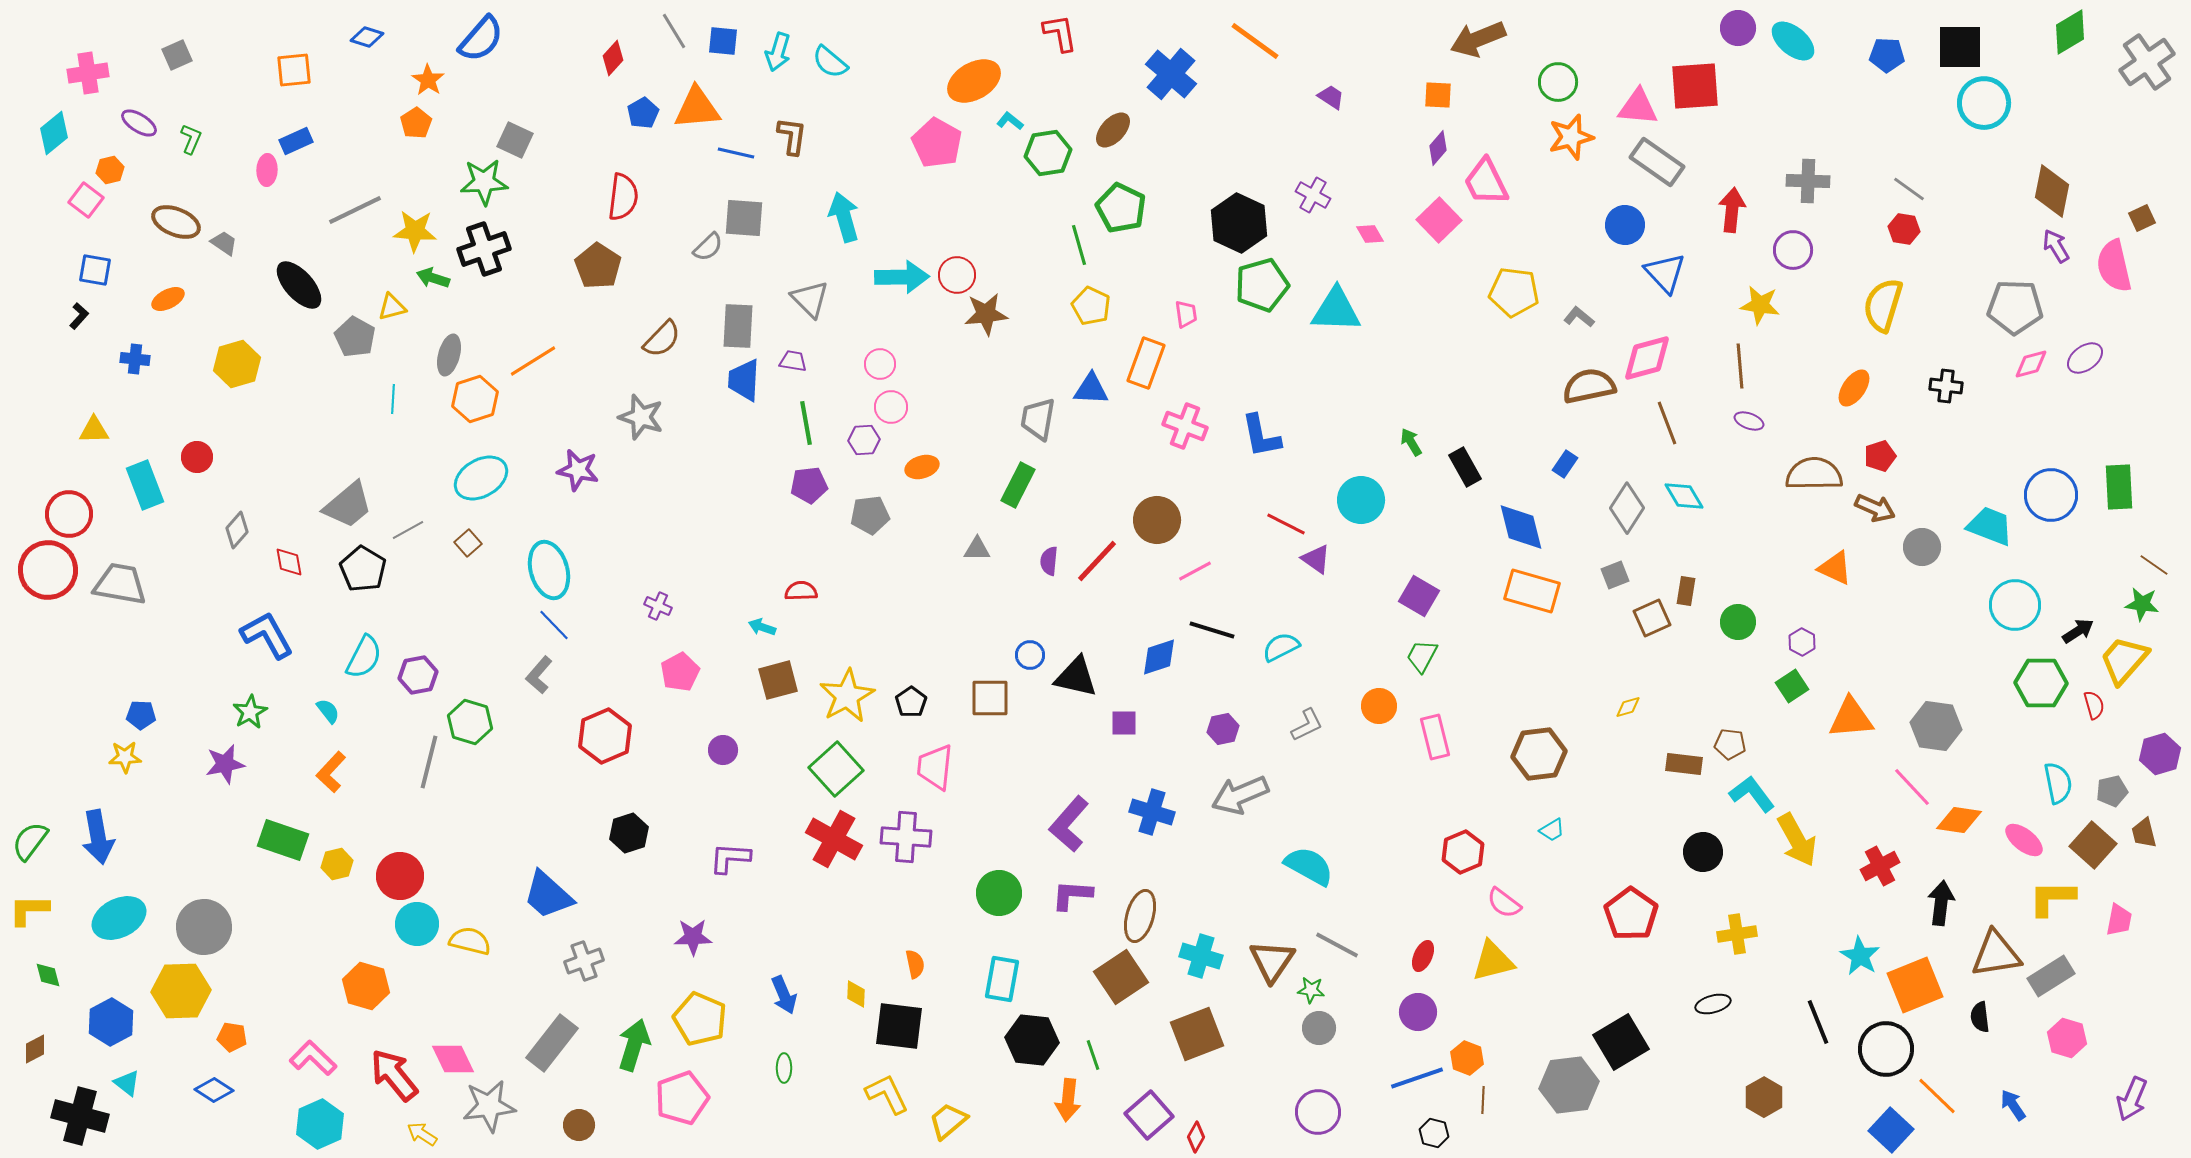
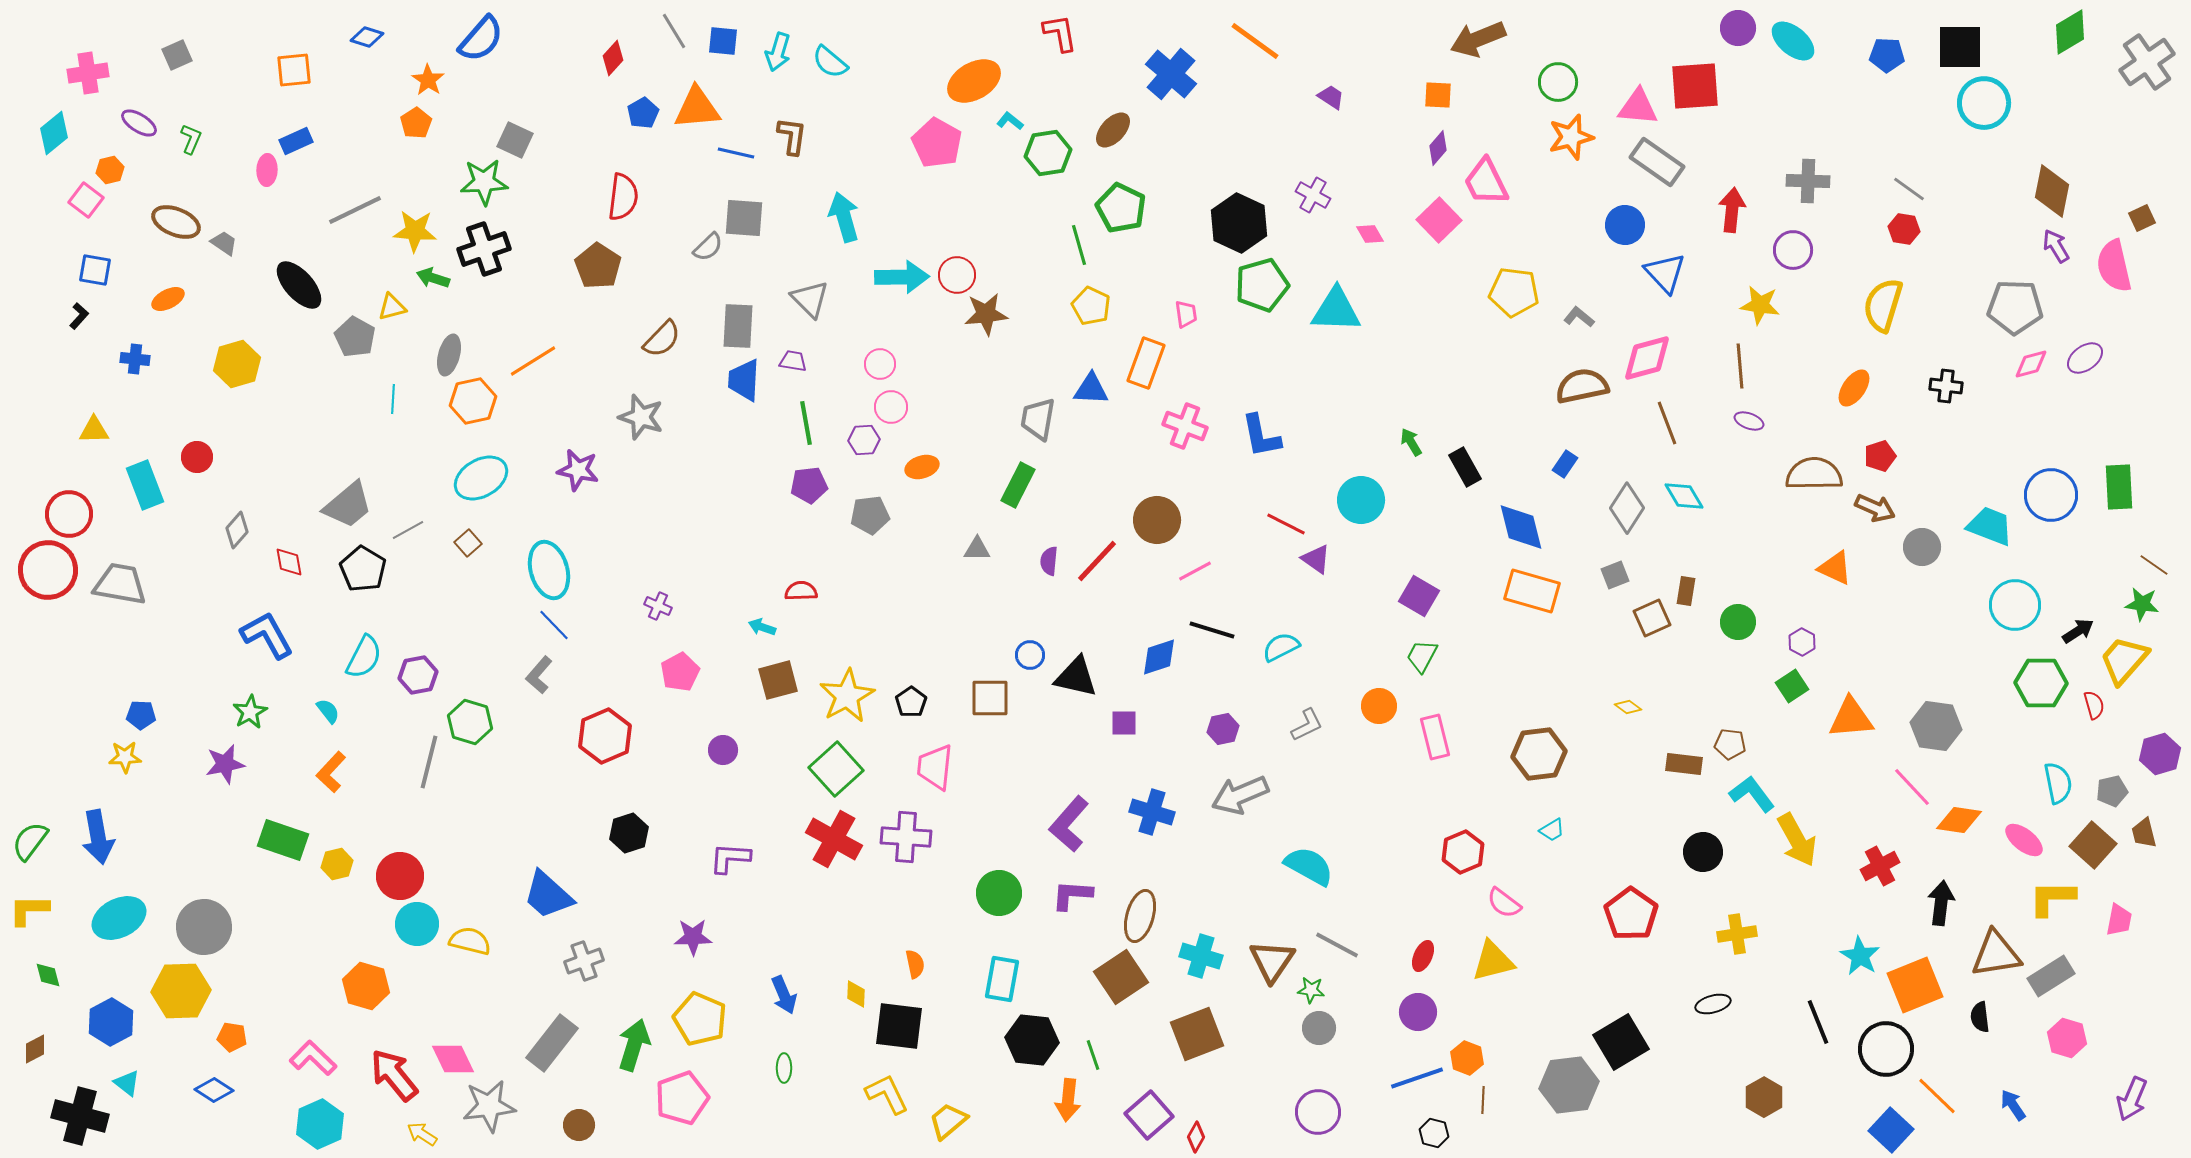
brown semicircle at (1589, 386): moved 7 px left
orange hexagon at (475, 399): moved 2 px left, 2 px down; rotated 6 degrees clockwise
yellow diamond at (1628, 707): rotated 52 degrees clockwise
